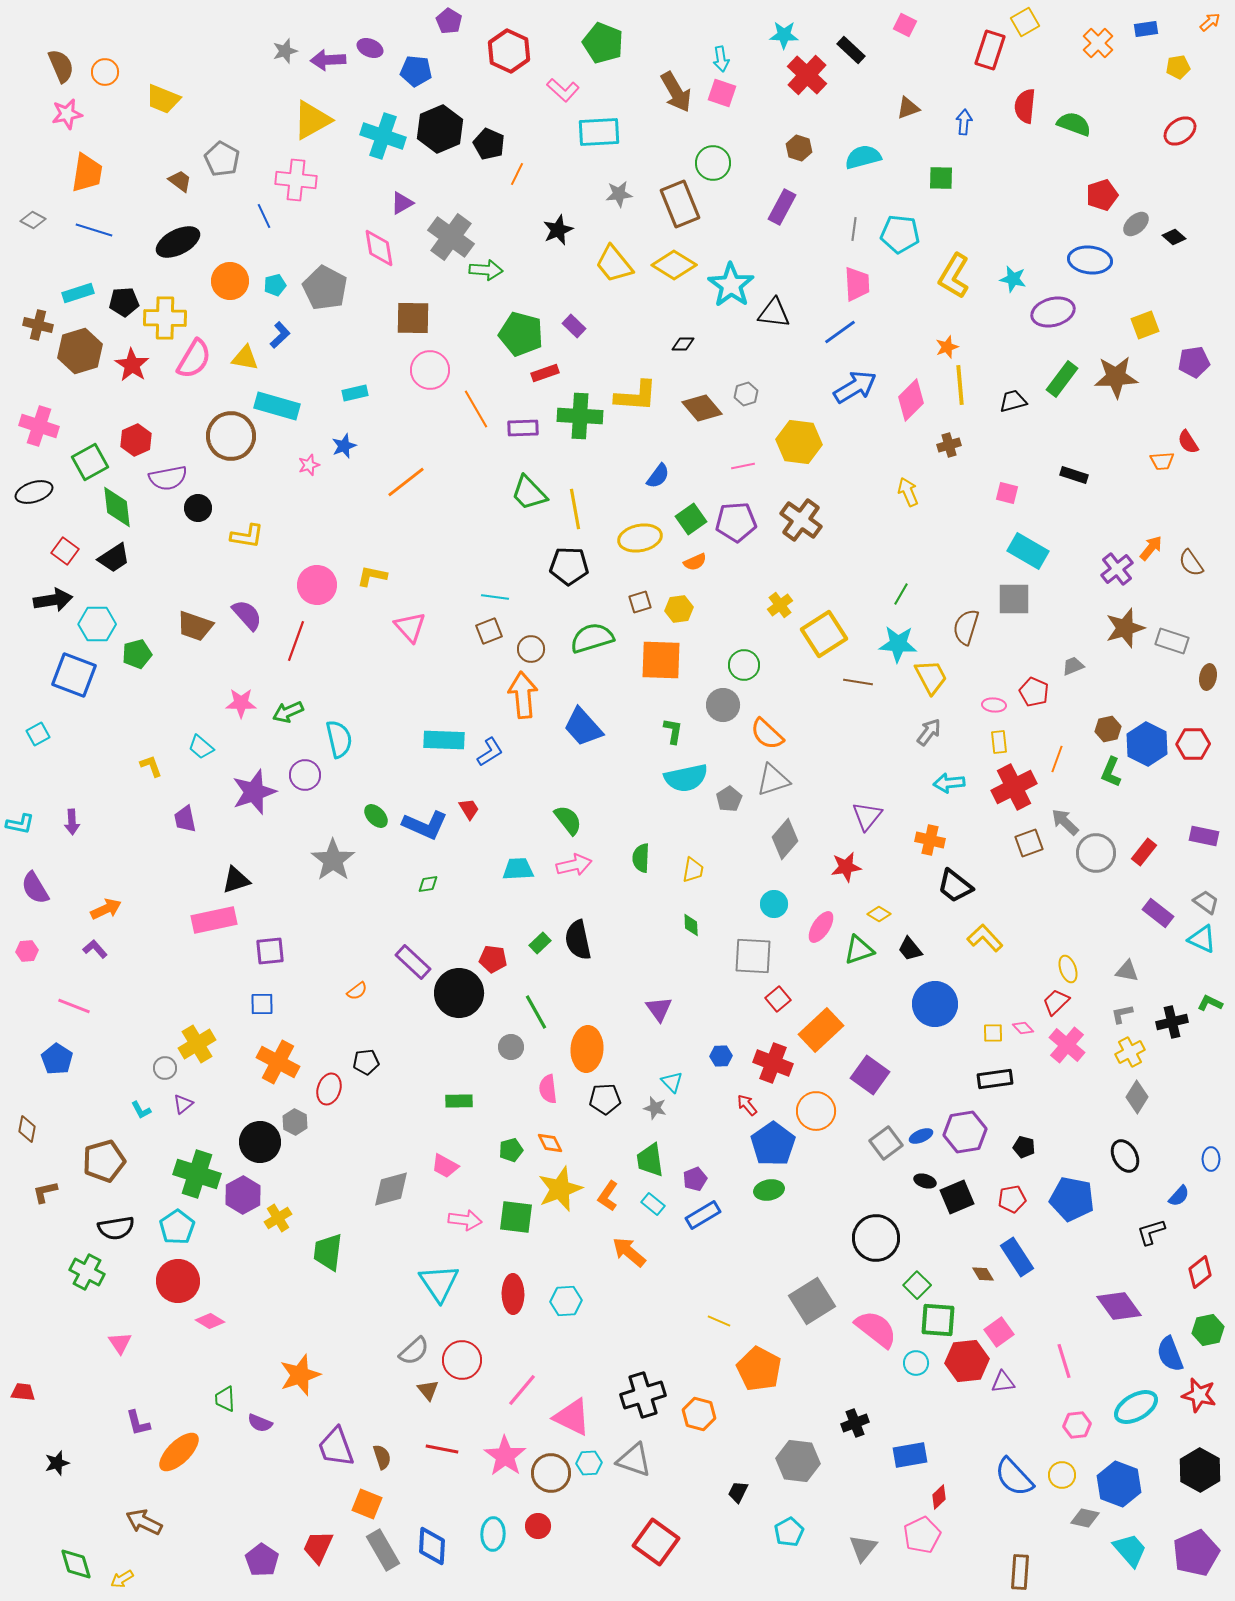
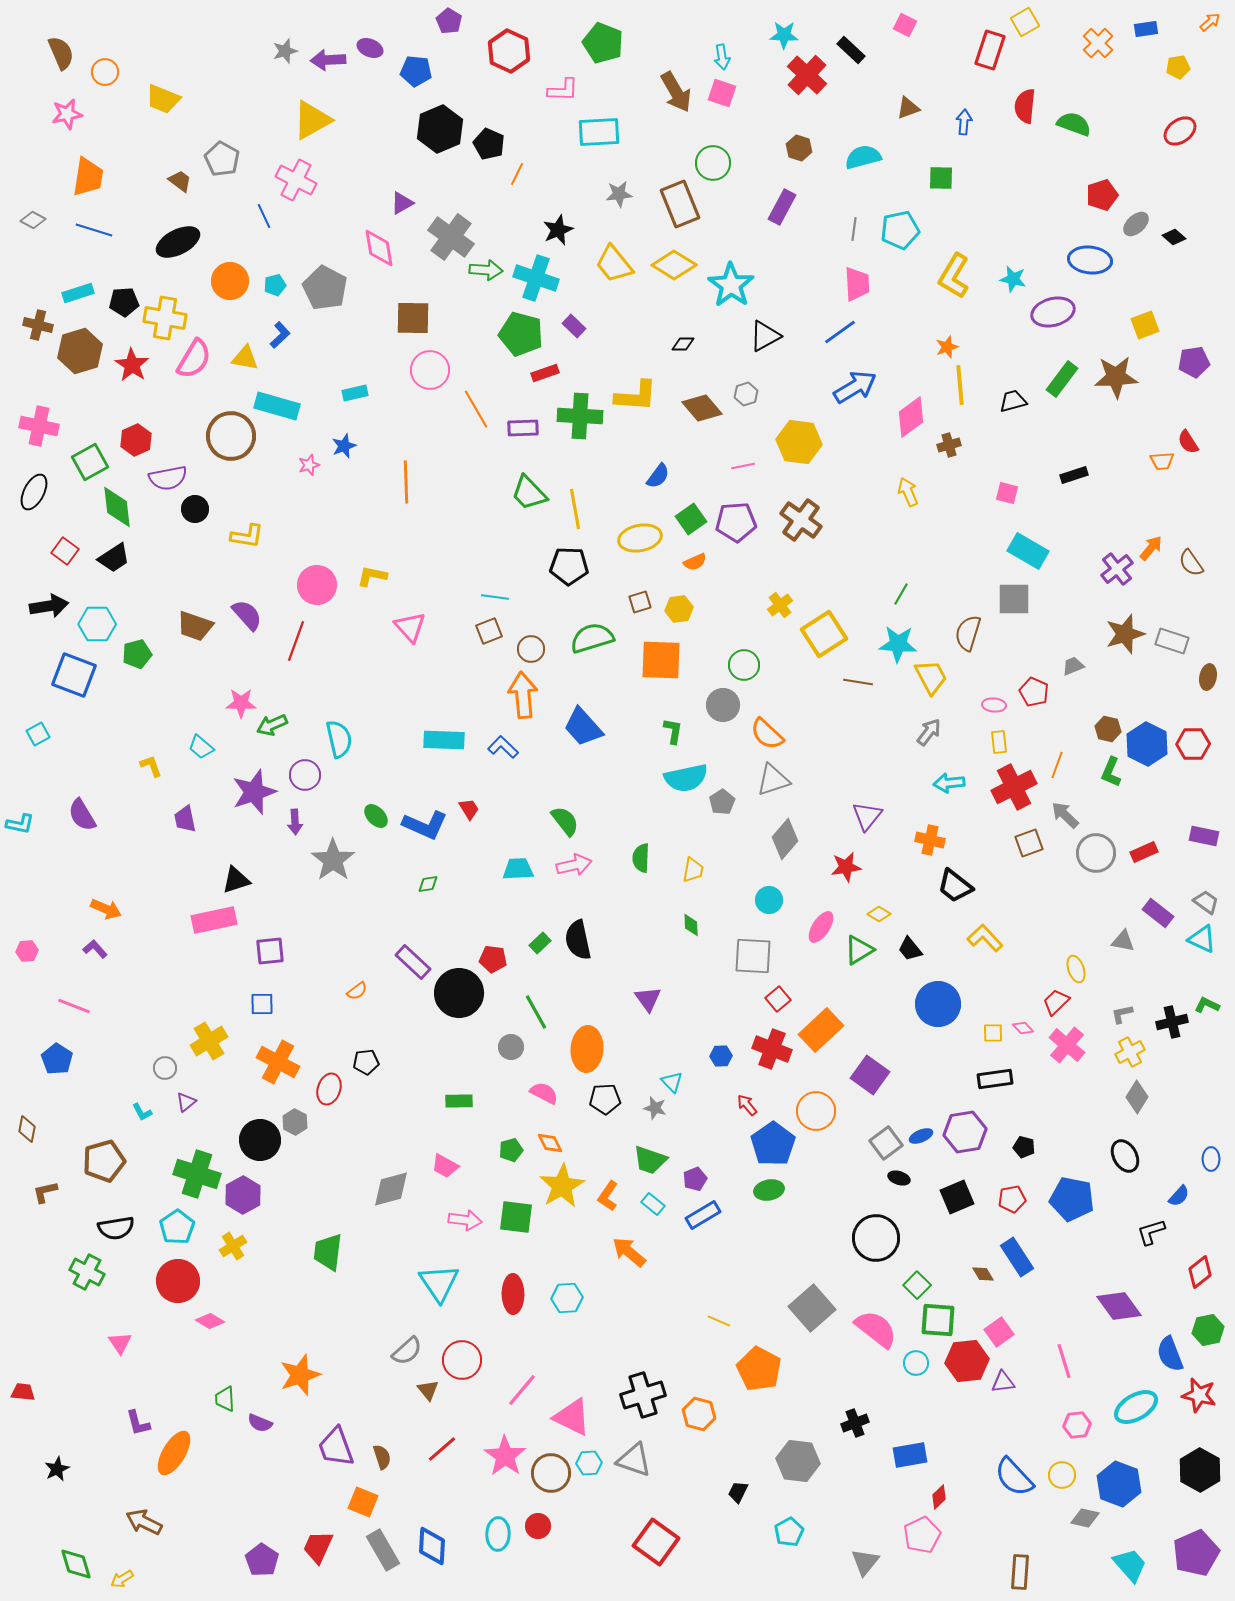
cyan arrow at (721, 59): moved 1 px right, 2 px up
brown semicircle at (61, 66): moved 13 px up
pink L-shape at (563, 90): rotated 40 degrees counterclockwise
cyan cross at (383, 136): moved 153 px right, 142 px down
orange trapezoid at (87, 173): moved 1 px right, 4 px down
pink cross at (296, 180): rotated 21 degrees clockwise
cyan pentagon at (900, 234): moved 4 px up; rotated 18 degrees counterclockwise
black triangle at (774, 313): moved 9 px left, 23 px down; rotated 36 degrees counterclockwise
yellow cross at (165, 318): rotated 9 degrees clockwise
pink diamond at (911, 400): moved 17 px down; rotated 9 degrees clockwise
pink cross at (39, 426): rotated 6 degrees counterclockwise
black rectangle at (1074, 475): rotated 36 degrees counterclockwise
orange line at (406, 482): rotated 54 degrees counterclockwise
black ellipse at (34, 492): rotated 45 degrees counterclockwise
black circle at (198, 508): moved 3 px left, 1 px down
black arrow at (53, 600): moved 4 px left, 6 px down
brown semicircle at (966, 627): moved 2 px right, 6 px down
brown star at (1125, 628): moved 6 px down
green arrow at (288, 712): moved 16 px left, 13 px down
brown hexagon at (1108, 729): rotated 25 degrees clockwise
blue L-shape at (490, 752): moved 13 px right, 5 px up; rotated 104 degrees counterclockwise
orange line at (1057, 759): moved 6 px down
gray pentagon at (729, 799): moved 7 px left, 3 px down
green semicircle at (568, 820): moved 3 px left, 1 px down
purple arrow at (72, 822): moved 223 px right
gray arrow at (1065, 822): moved 7 px up
red rectangle at (1144, 852): rotated 28 degrees clockwise
purple semicircle at (35, 888): moved 47 px right, 73 px up
cyan circle at (774, 904): moved 5 px left, 4 px up
orange arrow at (106, 909): rotated 48 degrees clockwise
green triangle at (859, 950): rotated 12 degrees counterclockwise
yellow ellipse at (1068, 969): moved 8 px right
gray triangle at (1127, 971): moved 4 px left, 30 px up
green L-shape at (1210, 1003): moved 3 px left, 2 px down
blue circle at (935, 1004): moved 3 px right
purple triangle at (659, 1009): moved 11 px left, 10 px up
yellow cross at (197, 1044): moved 12 px right, 3 px up
red cross at (773, 1063): moved 1 px left, 14 px up
pink semicircle at (548, 1089): moved 4 px left, 4 px down; rotated 124 degrees clockwise
purple triangle at (183, 1104): moved 3 px right, 2 px up
cyan L-shape at (141, 1110): moved 1 px right, 2 px down
black circle at (260, 1142): moved 2 px up
green trapezoid at (650, 1160): rotated 63 degrees counterclockwise
black ellipse at (925, 1181): moved 26 px left, 3 px up
yellow star at (560, 1189): moved 2 px right, 3 px up; rotated 9 degrees counterclockwise
yellow cross at (278, 1218): moved 45 px left, 28 px down
cyan hexagon at (566, 1301): moved 1 px right, 3 px up
gray square at (812, 1301): moved 7 px down; rotated 9 degrees counterclockwise
gray semicircle at (414, 1351): moved 7 px left
red line at (442, 1449): rotated 52 degrees counterclockwise
orange ellipse at (179, 1452): moved 5 px left, 1 px down; rotated 15 degrees counterclockwise
black star at (57, 1463): moved 6 px down; rotated 10 degrees counterclockwise
orange square at (367, 1504): moved 4 px left, 2 px up
cyan ellipse at (493, 1534): moved 5 px right
gray triangle at (863, 1548): moved 2 px right, 14 px down
cyan trapezoid at (1130, 1550): moved 15 px down
